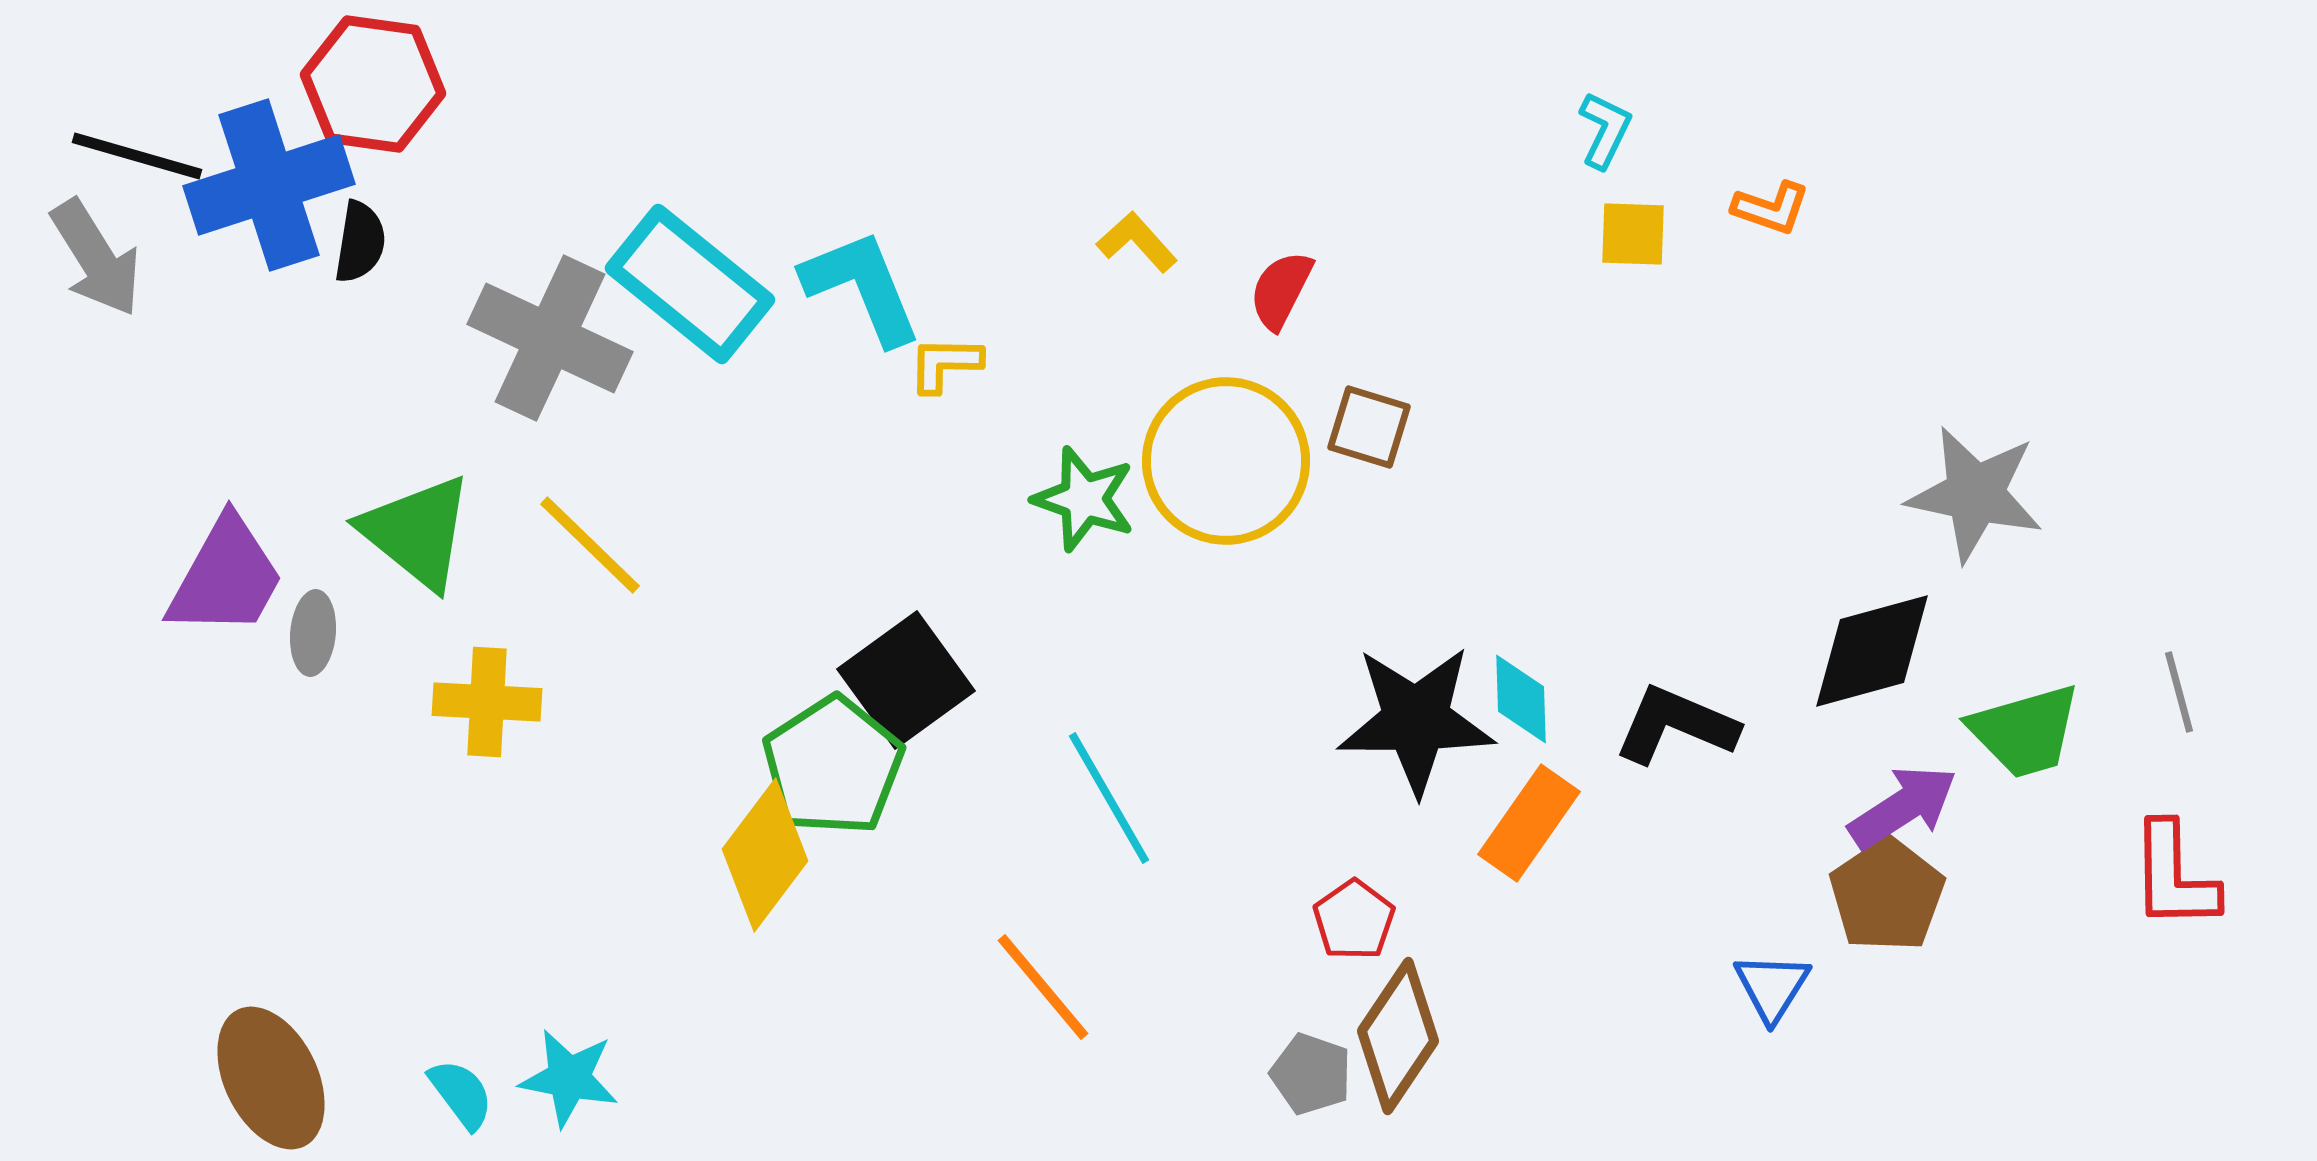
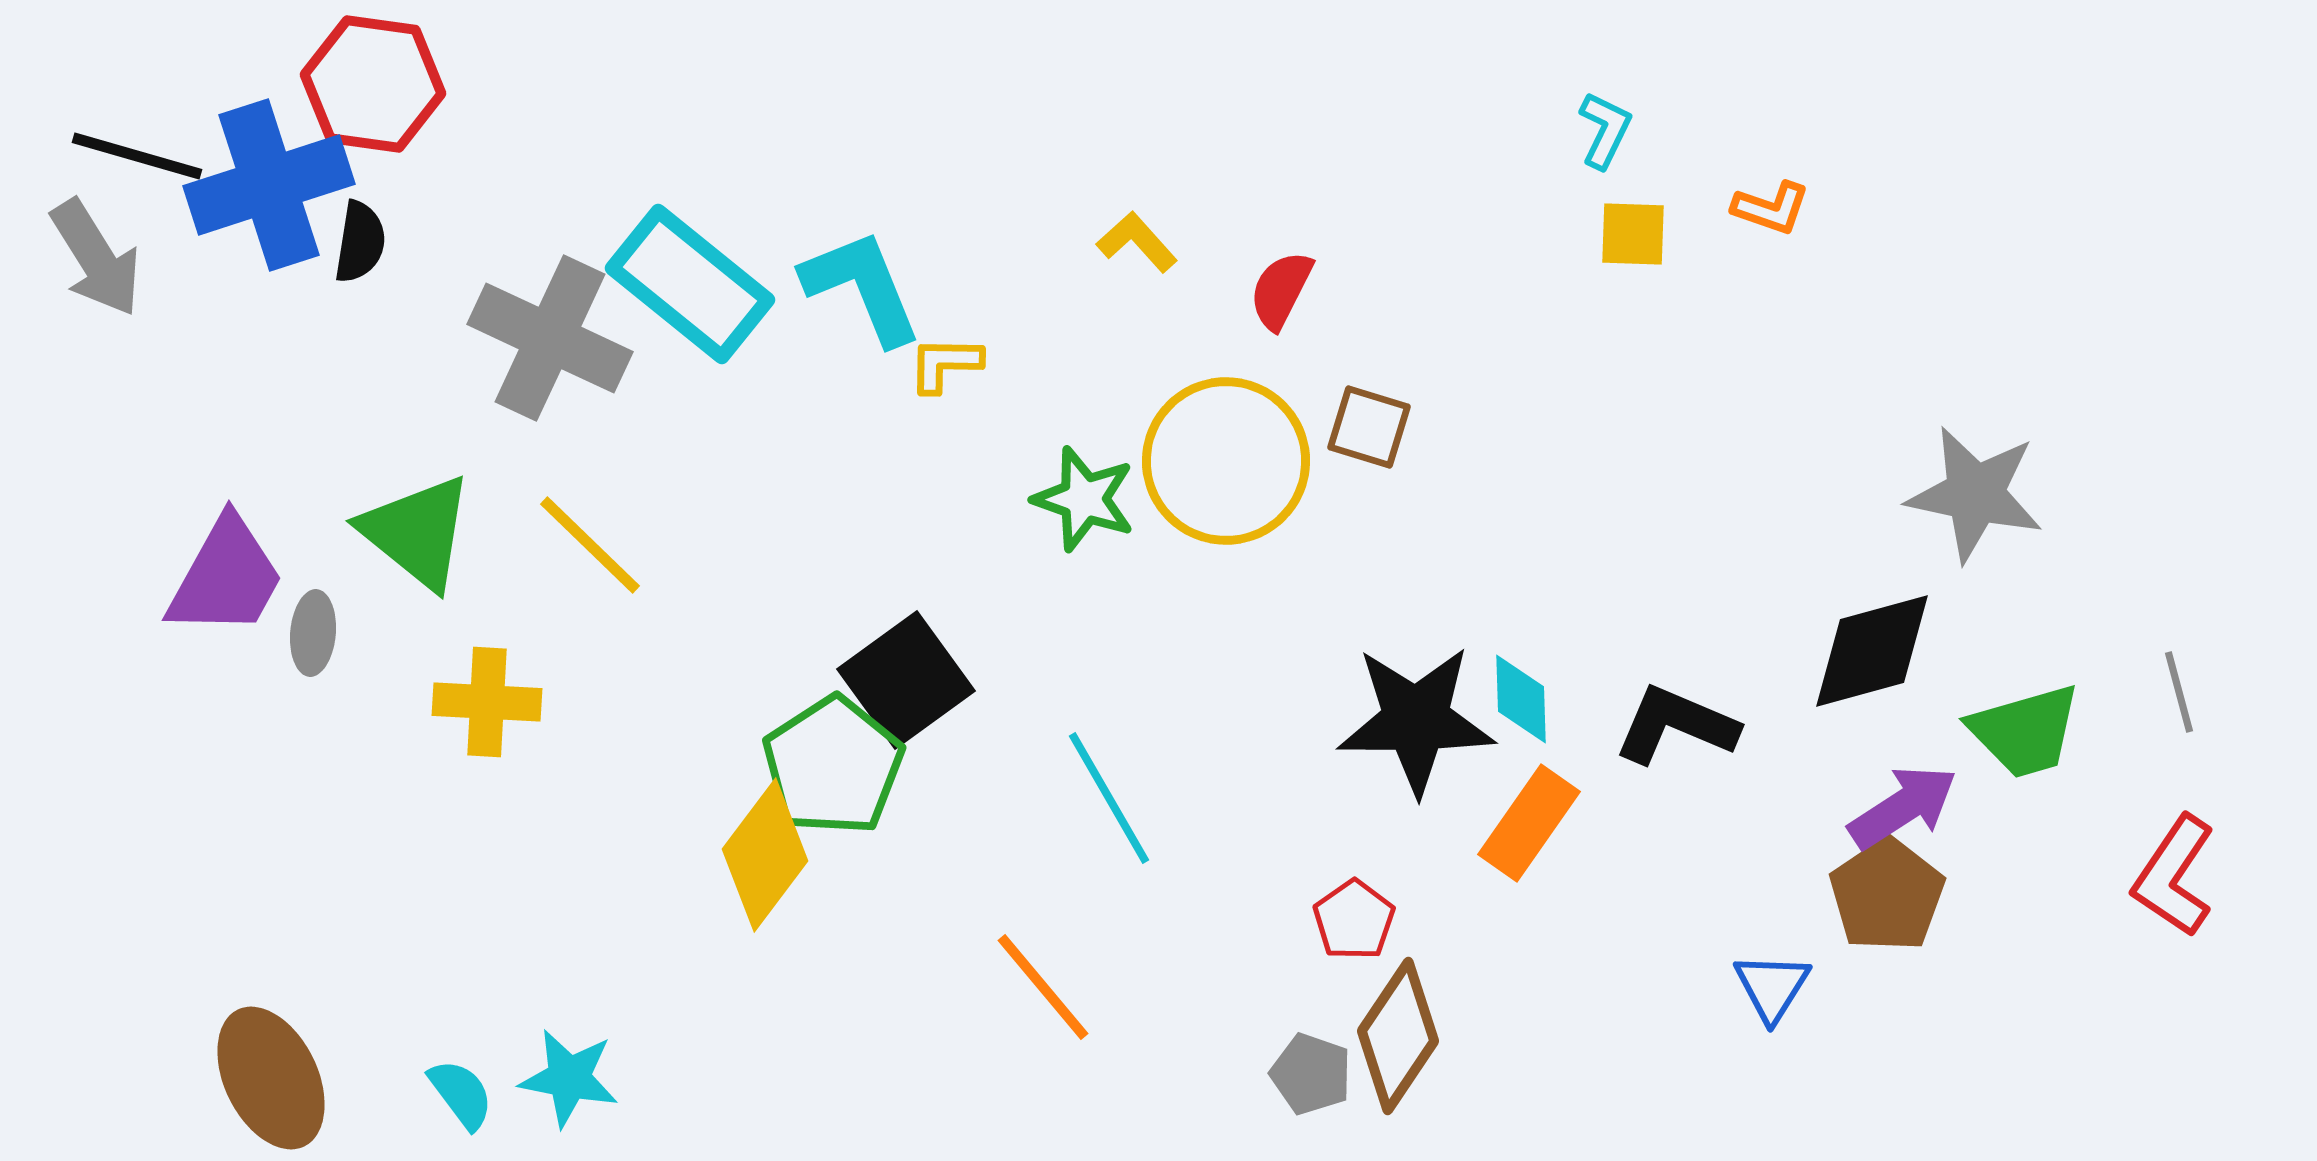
red L-shape at (2174, 876): rotated 35 degrees clockwise
